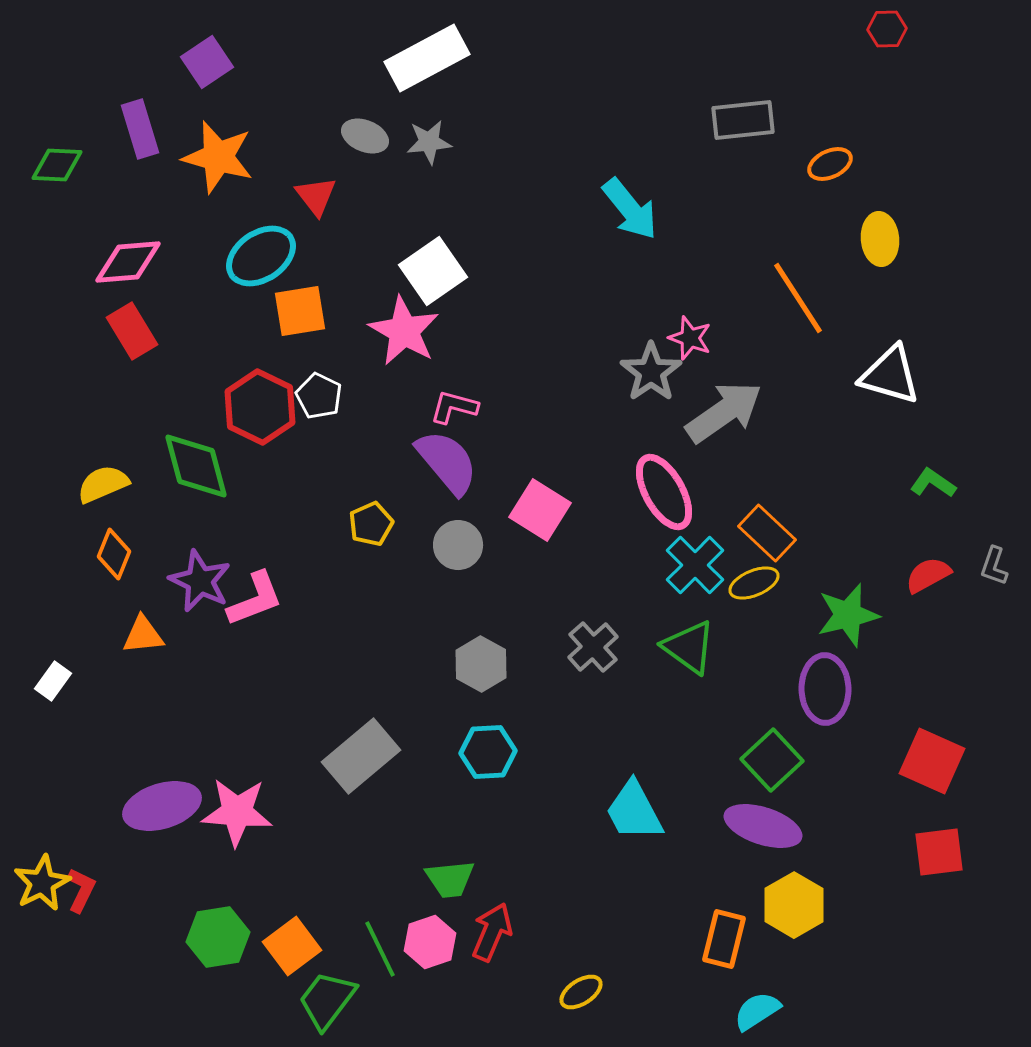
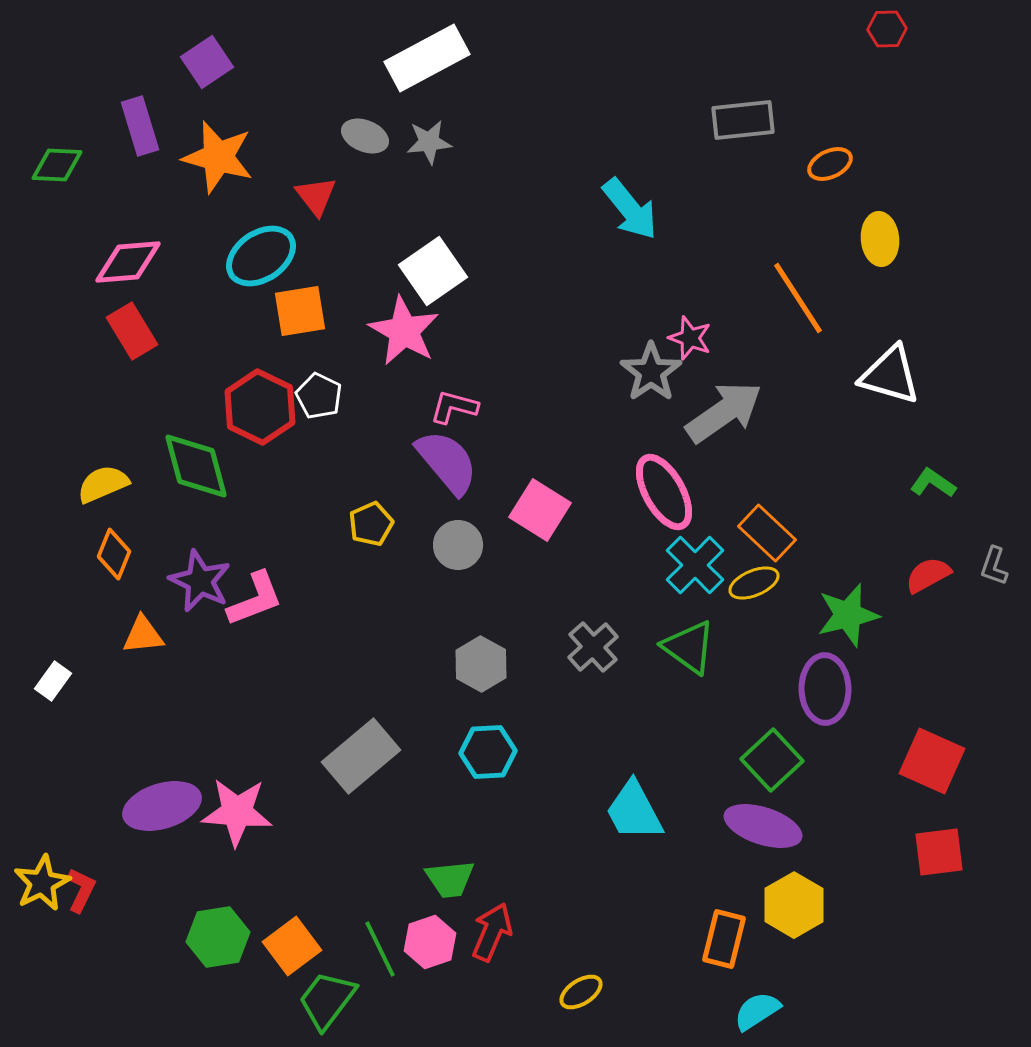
purple rectangle at (140, 129): moved 3 px up
